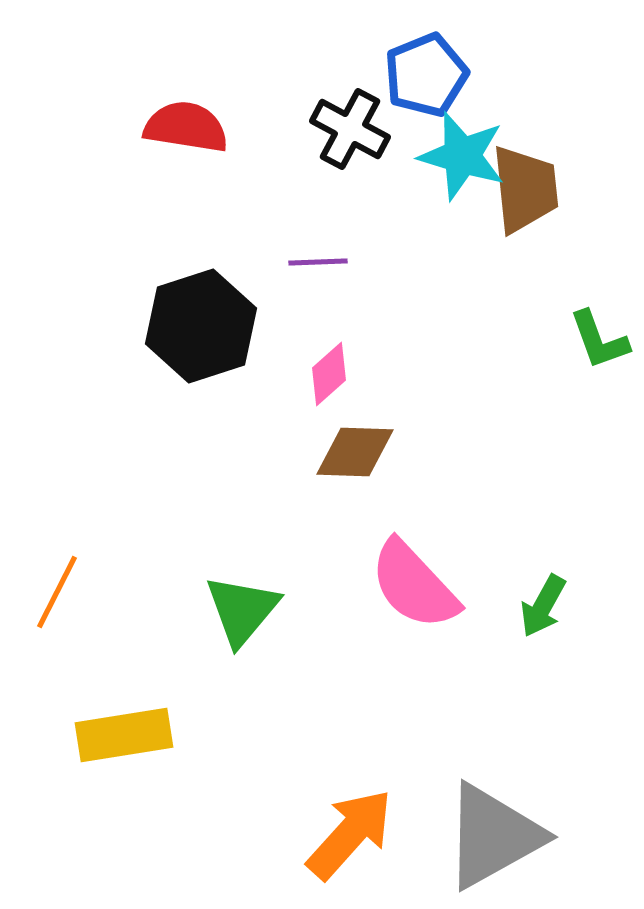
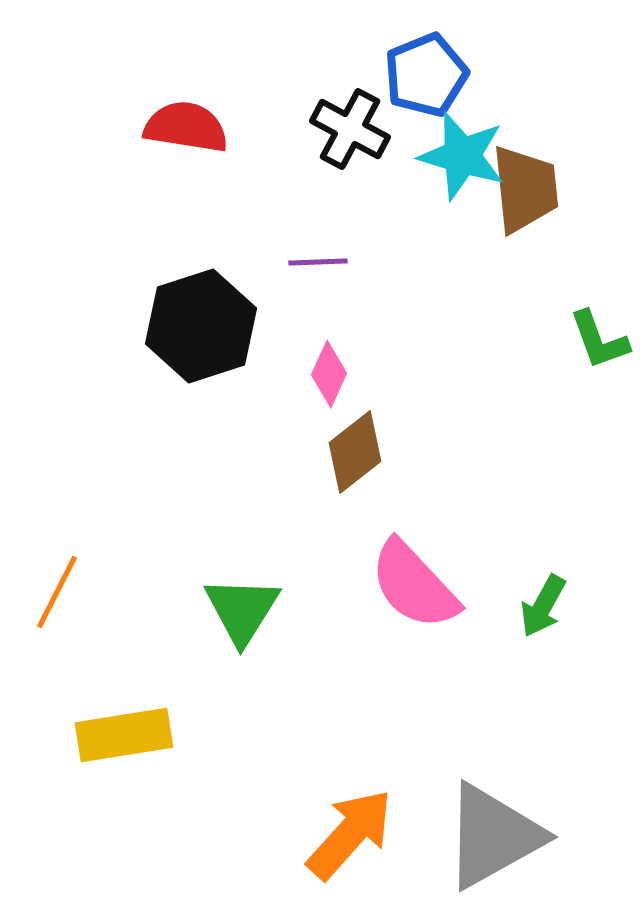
pink diamond: rotated 24 degrees counterclockwise
brown diamond: rotated 40 degrees counterclockwise
green triangle: rotated 8 degrees counterclockwise
